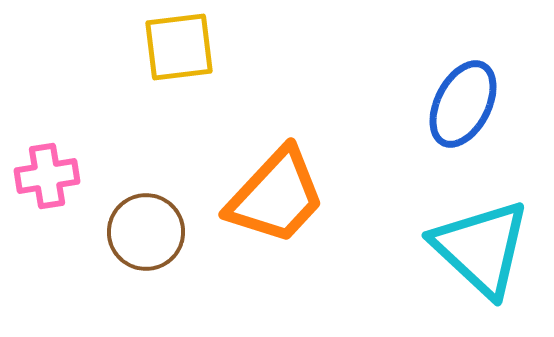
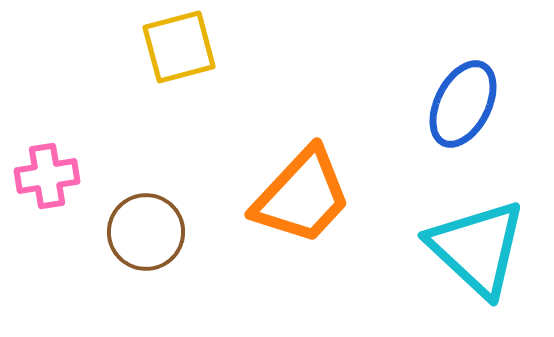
yellow square: rotated 8 degrees counterclockwise
orange trapezoid: moved 26 px right
cyan triangle: moved 4 px left
